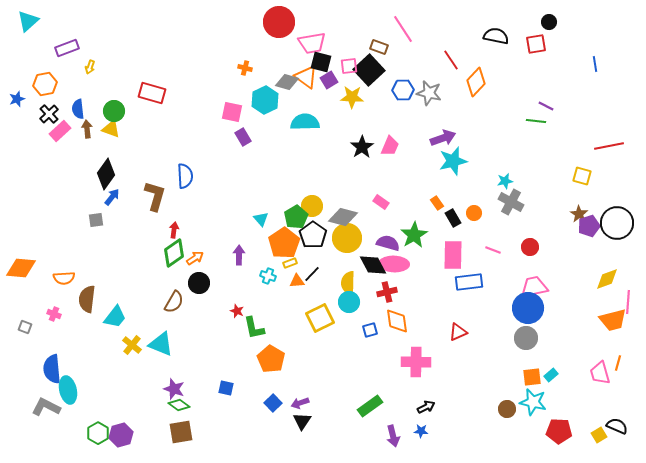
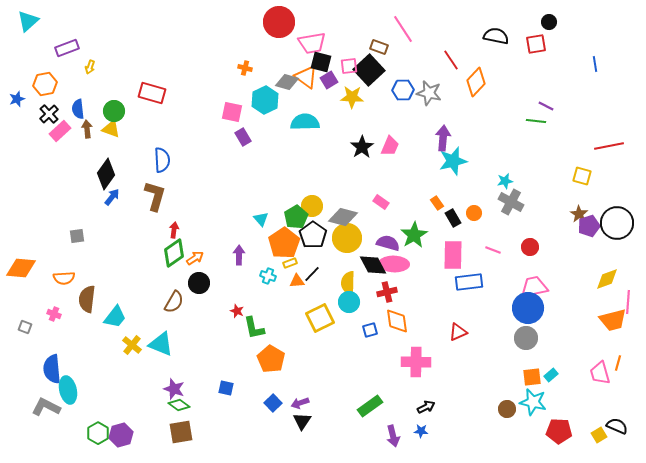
purple arrow at (443, 138): rotated 65 degrees counterclockwise
blue semicircle at (185, 176): moved 23 px left, 16 px up
gray square at (96, 220): moved 19 px left, 16 px down
